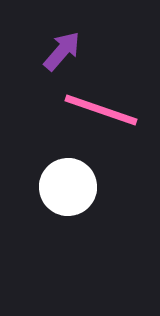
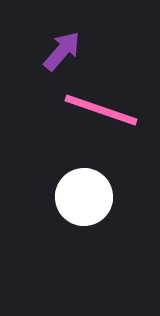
white circle: moved 16 px right, 10 px down
